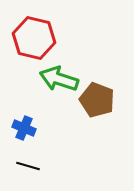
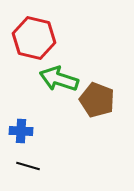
blue cross: moved 3 px left, 3 px down; rotated 20 degrees counterclockwise
